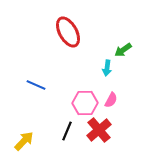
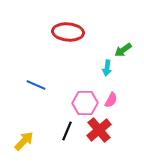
red ellipse: rotated 56 degrees counterclockwise
